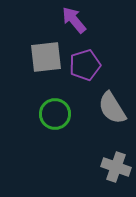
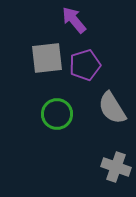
gray square: moved 1 px right, 1 px down
green circle: moved 2 px right
